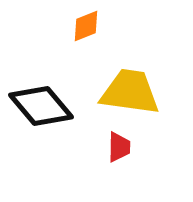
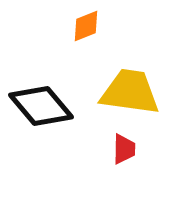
red trapezoid: moved 5 px right, 2 px down
